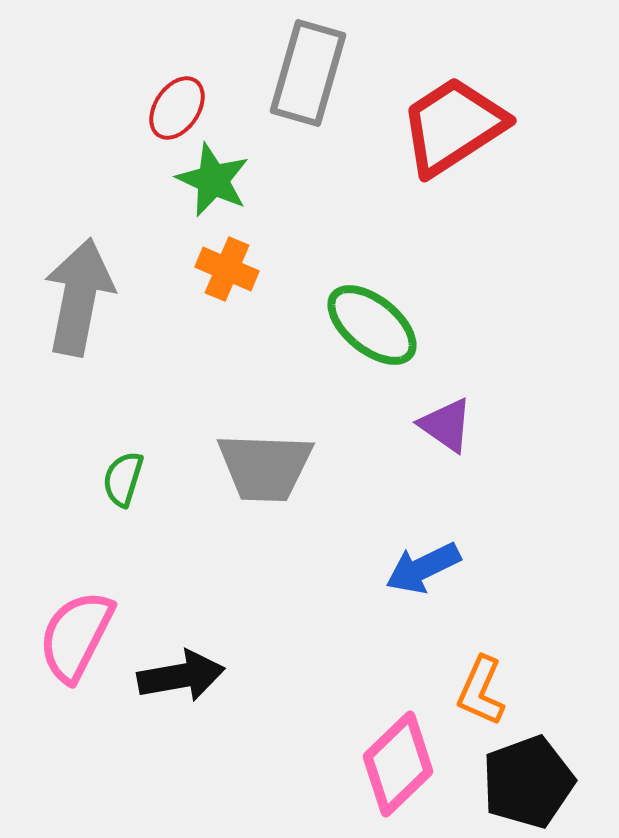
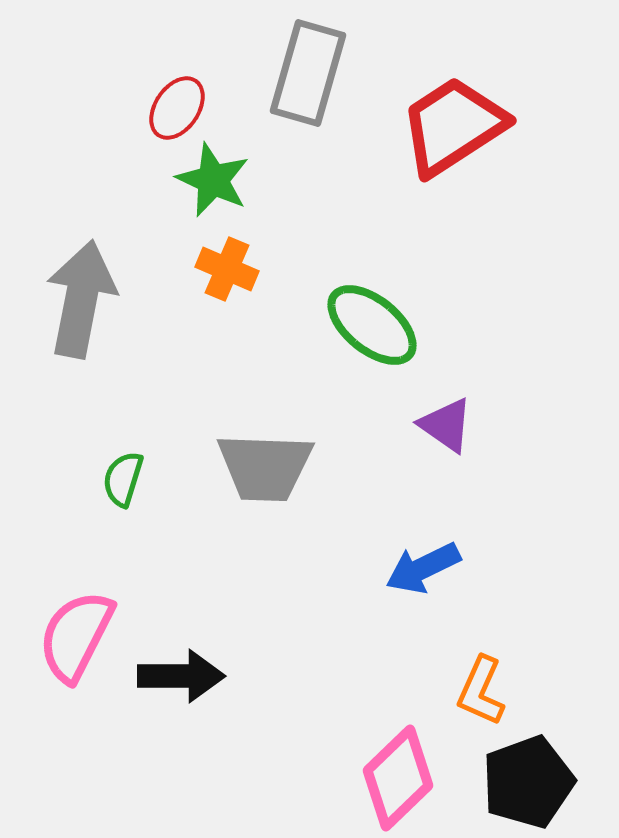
gray arrow: moved 2 px right, 2 px down
black arrow: rotated 10 degrees clockwise
pink diamond: moved 14 px down
